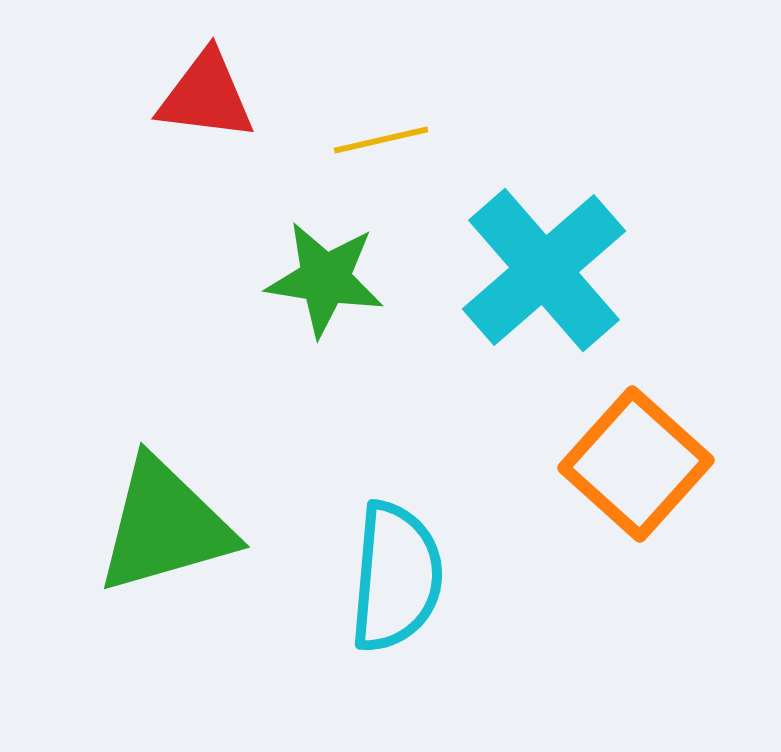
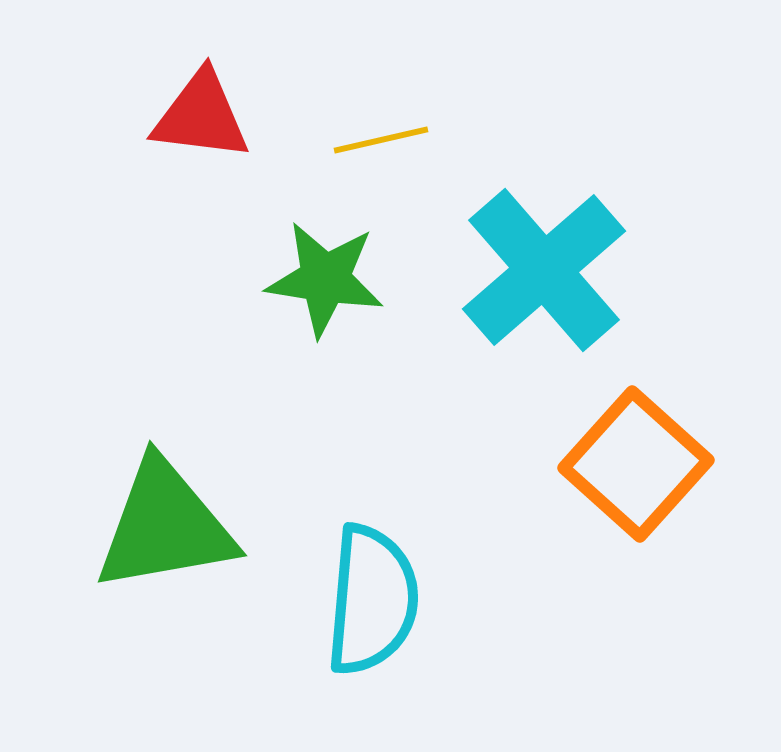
red triangle: moved 5 px left, 20 px down
green triangle: rotated 6 degrees clockwise
cyan semicircle: moved 24 px left, 23 px down
